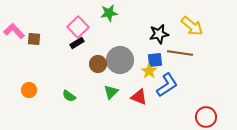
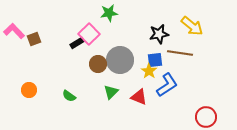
pink square: moved 11 px right, 7 px down
brown square: rotated 24 degrees counterclockwise
